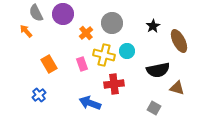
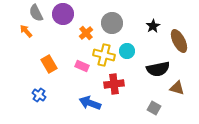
pink rectangle: moved 2 px down; rotated 48 degrees counterclockwise
black semicircle: moved 1 px up
blue cross: rotated 16 degrees counterclockwise
